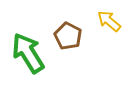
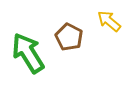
brown pentagon: moved 1 px right, 1 px down
